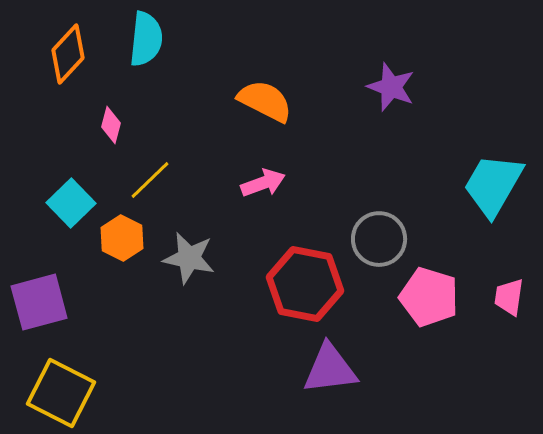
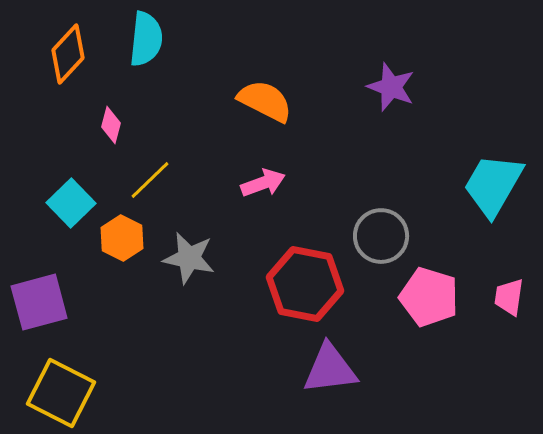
gray circle: moved 2 px right, 3 px up
